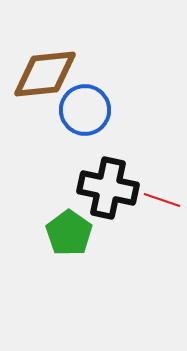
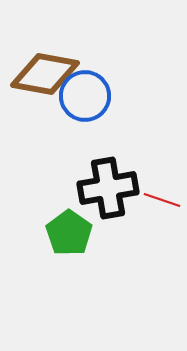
brown diamond: rotated 16 degrees clockwise
blue circle: moved 14 px up
black cross: rotated 22 degrees counterclockwise
